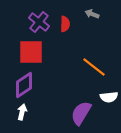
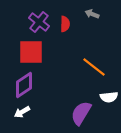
white arrow: rotated 133 degrees counterclockwise
